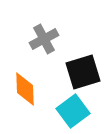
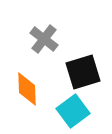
gray cross: rotated 24 degrees counterclockwise
orange diamond: moved 2 px right
